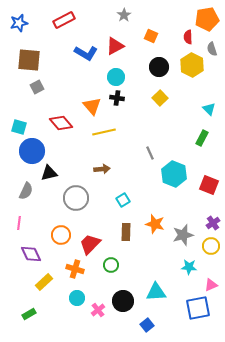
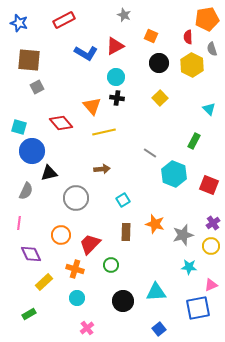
gray star at (124, 15): rotated 16 degrees counterclockwise
blue star at (19, 23): rotated 30 degrees clockwise
black circle at (159, 67): moved 4 px up
green rectangle at (202, 138): moved 8 px left, 3 px down
gray line at (150, 153): rotated 32 degrees counterclockwise
pink cross at (98, 310): moved 11 px left, 18 px down
blue square at (147, 325): moved 12 px right, 4 px down
